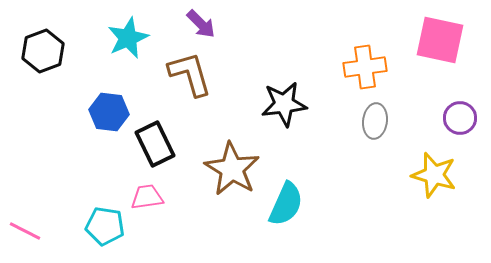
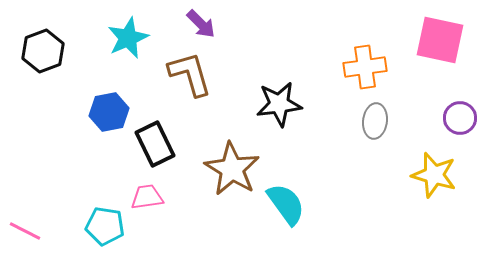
black star: moved 5 px left
blue hexagon: rotated 18 degrees counterclockwise
cyan semicircle: rotated 60 degrees counterclockwise
